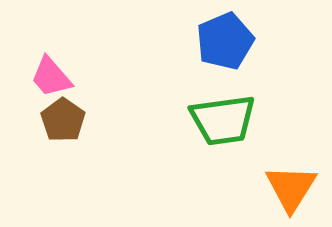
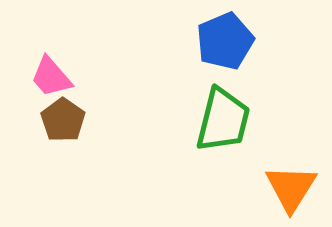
green trapezoid: rotated 68 degrees counterclockwise
